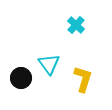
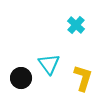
yellow L-shape: moved 1 px up
